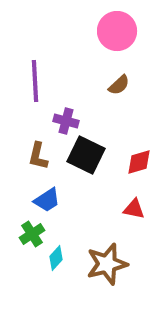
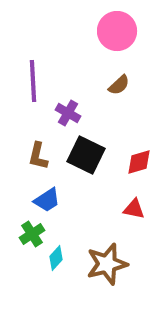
purple line: moved 2 px left
purple cross: moved 2 px right, 8 px up; rotated 15 degrees clockwise
